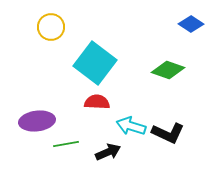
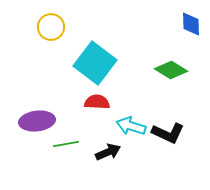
blue diamond: rotated 55 degrees clockwise
green diamond: moved 3 px right; rotated 12 degrees clockwise
